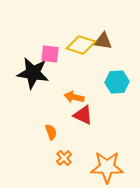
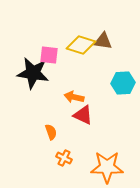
pink square: moved 1 px left, 1 px down
cyan hexagon: moved 6 px right, 1 px down
orange cross: rotated 21 degrees counterclockwise
